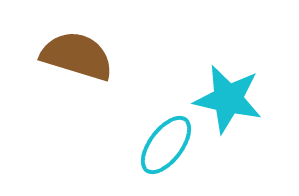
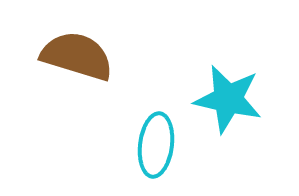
cyan ellipse: moved 10 px left; rotated 30 degrees counterclockwise
